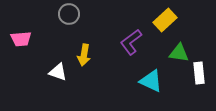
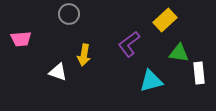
purple L-shape: moved 2 px left, 2 px down
cyan triangle: rotated 40 degrees counterclockwise
